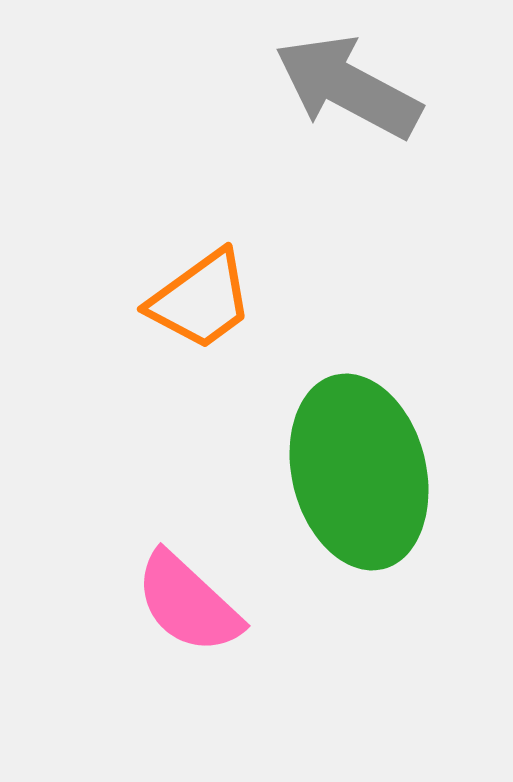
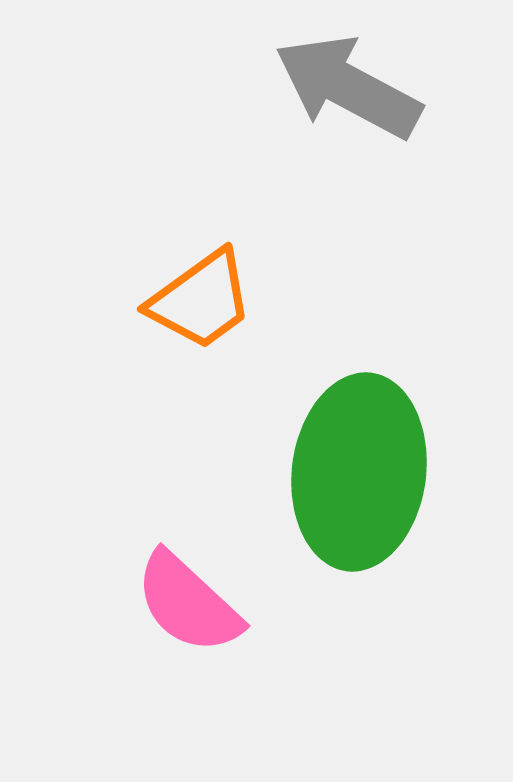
green ellipse: rotated 21 degrees clockwise
